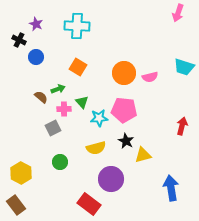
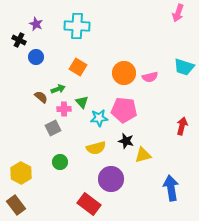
black star: rotated 14 degrees counterclockwise
